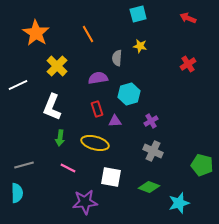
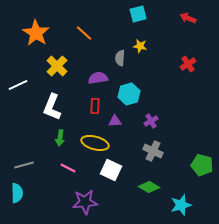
orange line: moved 4 px left, 1 px up; rotated 18 degrees counterclockwise
gray semicircle: moved 3 px right
red rectangle: moved 2 px left, 3 px up; rotated 21 degrees clockwise
white square: moved 7 px up; rotated 15 degrees clockwise
green diamond: rotated 10 degrees clockwise
cyan star: moved 2 px right, 2 px down
